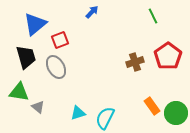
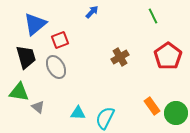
brown cross: moved 15 px left, 5 px up; rotated 12 degrees counterclockwise
cyan triangle: rotated 21 degrees clockwise
